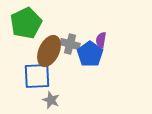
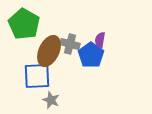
green pentagon: moved 2 px left, 1 px down; rotated 16 degrees counterclockwise
purple semicircle: moved 1 px left
blue pentagon: moved 1 px right, 1 px down
